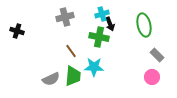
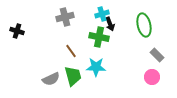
cyan star: moved 2 px right
green trapezoid: rotated 20 degrees counterclockwise
